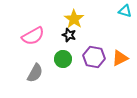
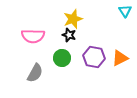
cyan triangle: rotated 40 degrees clockwise
yellow star: moved 1 px left; rotated 18 degrees clockwise
pink semicircle: rotated 30 degrees clockwise
green circle: moved 1 px left, 1 px up
